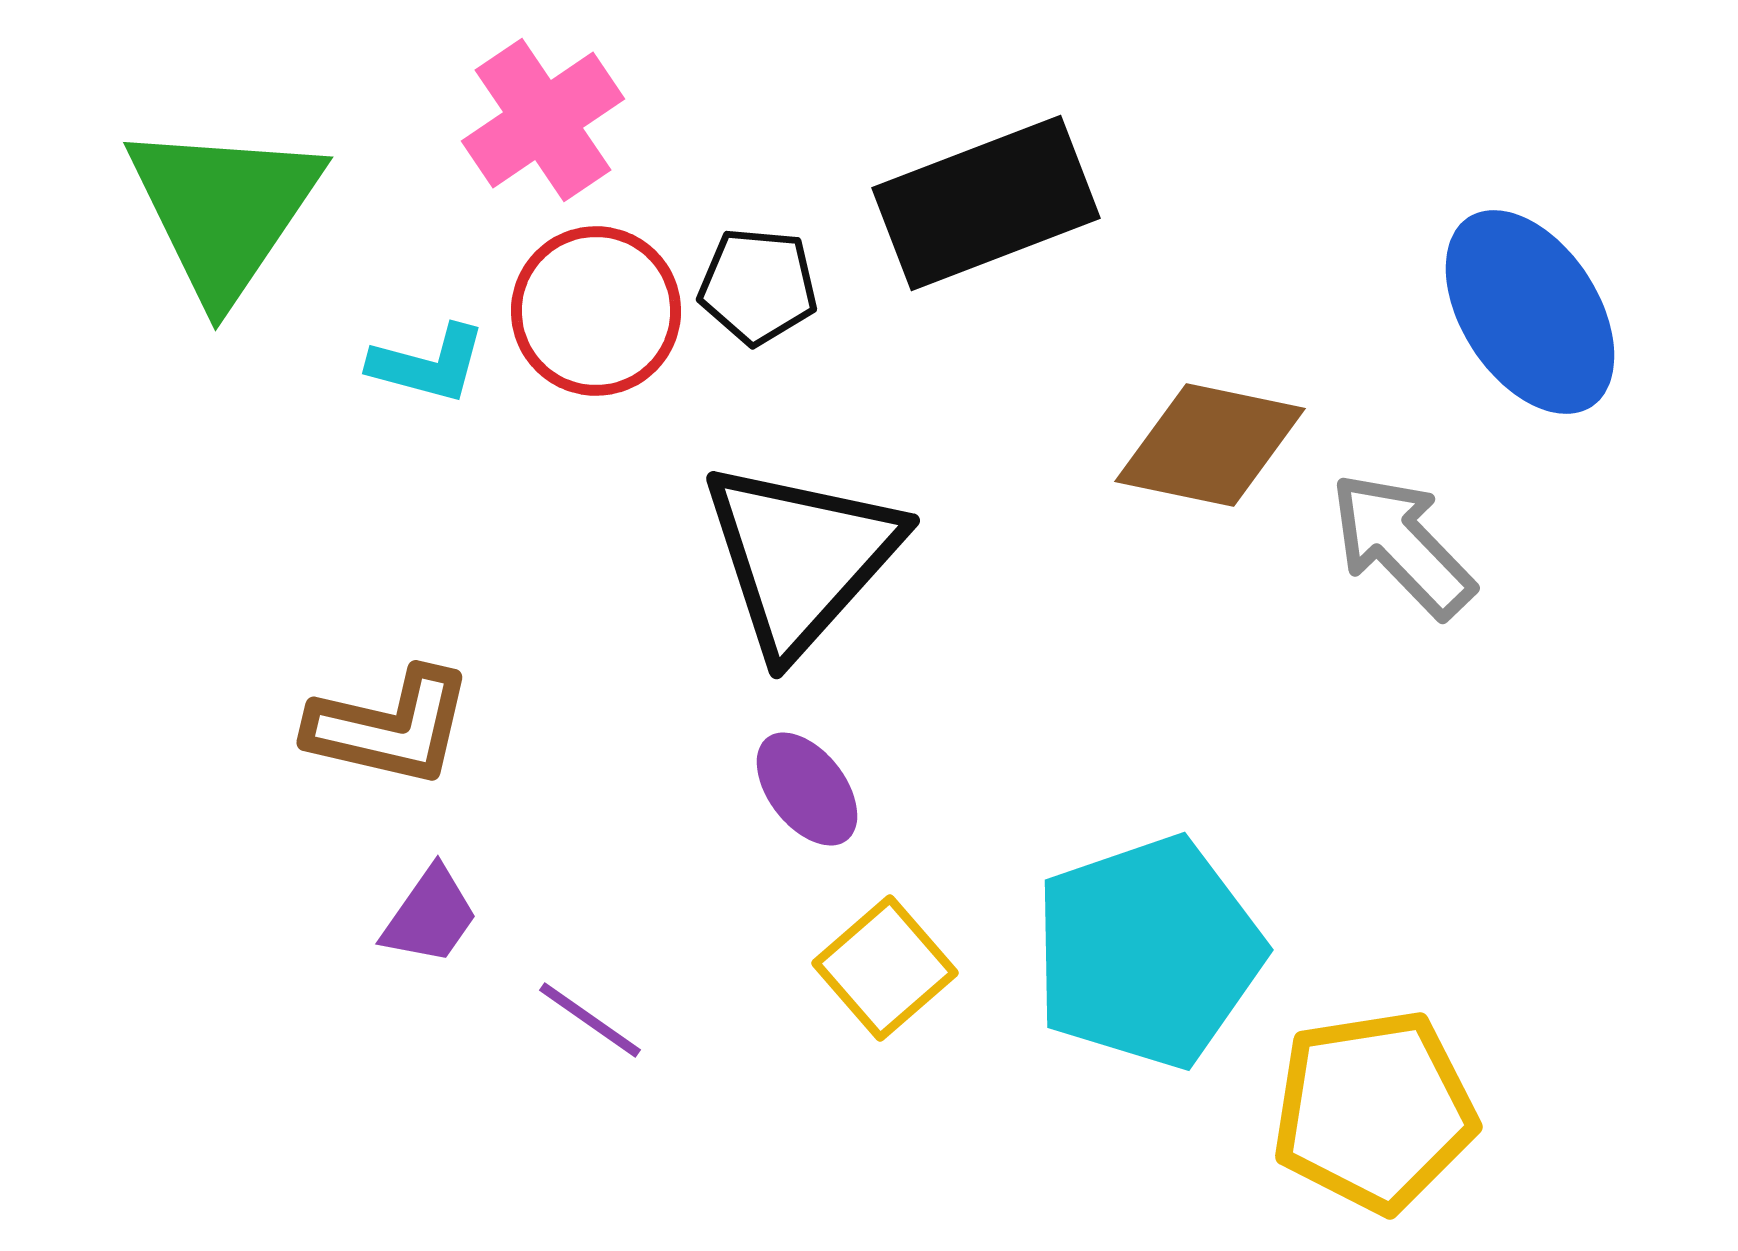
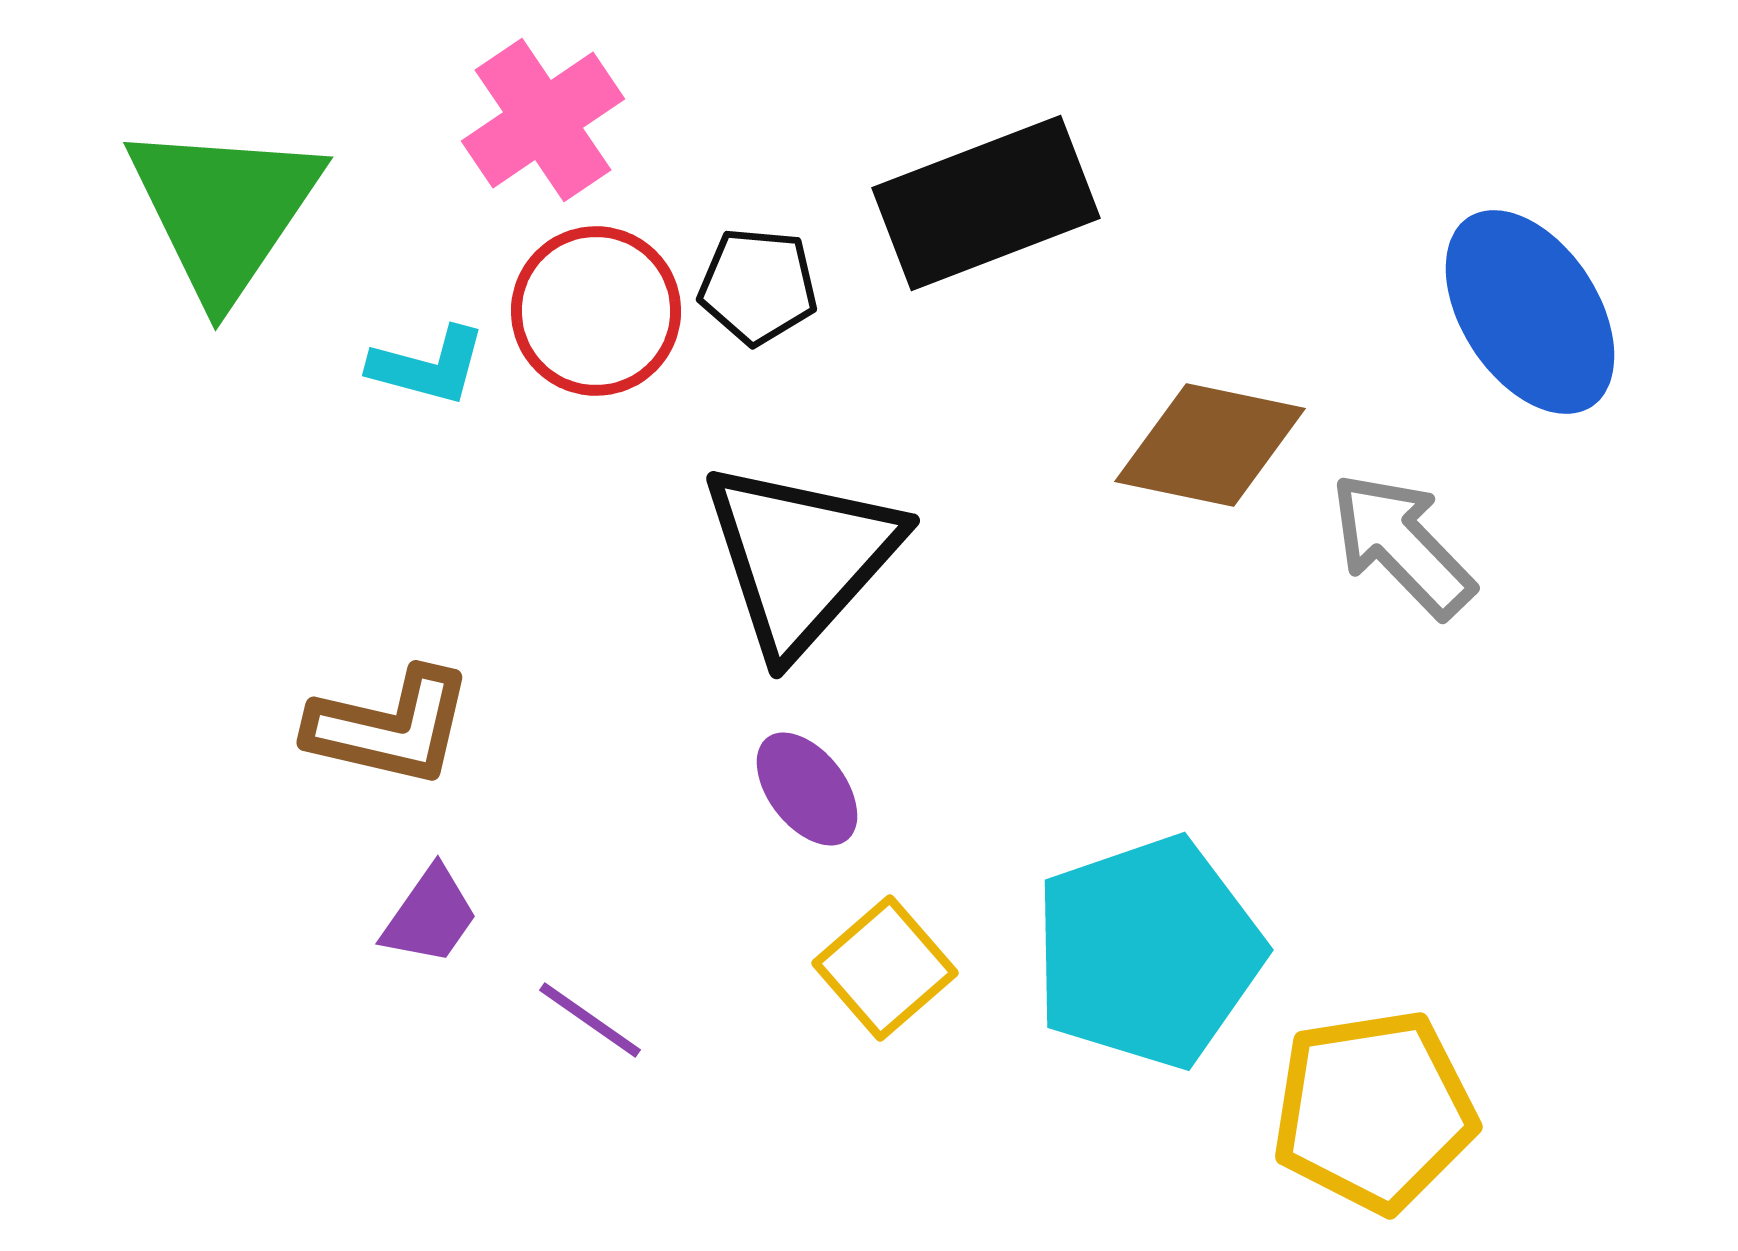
cyan L-shape: moved 2 px down
